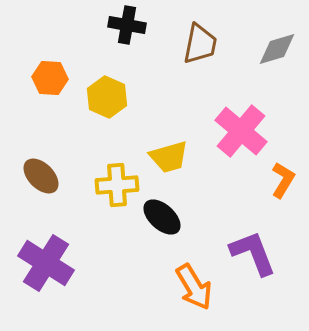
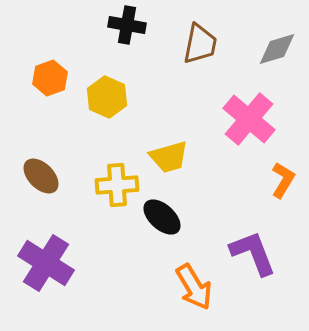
orange hexagon: rotated 24 degrees counterclockwise
pink cross: moved 8 px right, 12 px up
